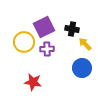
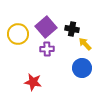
purple square: moved 2 px right; rotated 15 degrees counterclockwise
yellow circle: moved 6 px left, 8 px up
